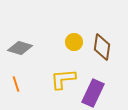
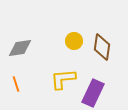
yellow circle: moved 1 px up
gray diamond: rotated 25 degrees counterclockwise
